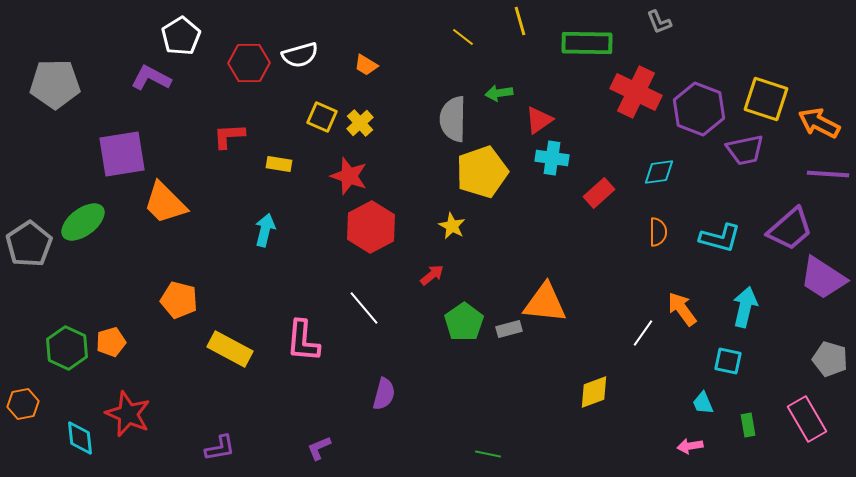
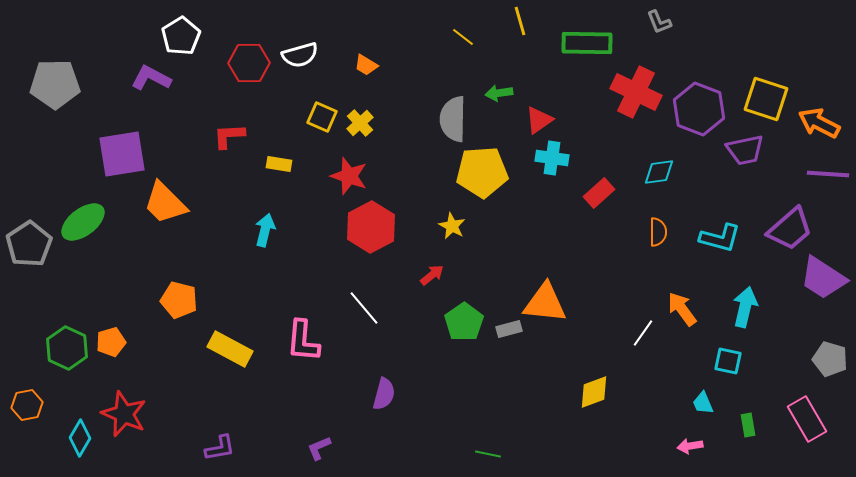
yellow pentagon at (482, 172): rotated 15 degrees clockwise
orange hexagon at (23, 404): moved 4 px right, 1 px down
red star at (128, 414): moved 4 px left
cyan diamond at (80, 438): rotated 36 degrees clockwise
